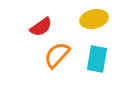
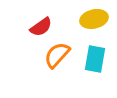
cyan rectangle: moved 2 px left
